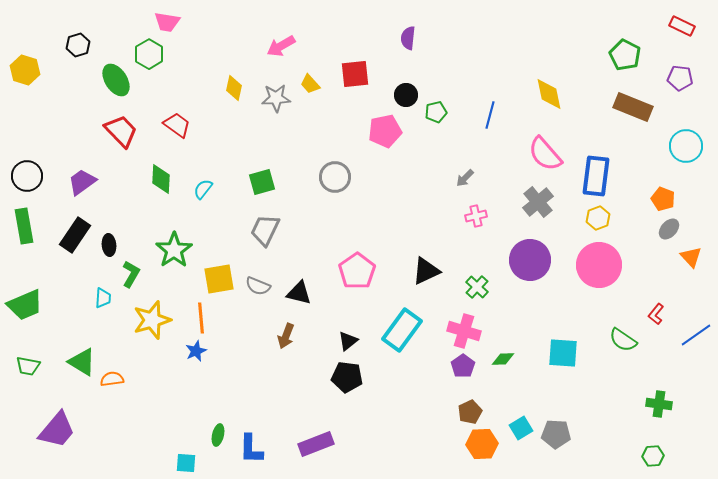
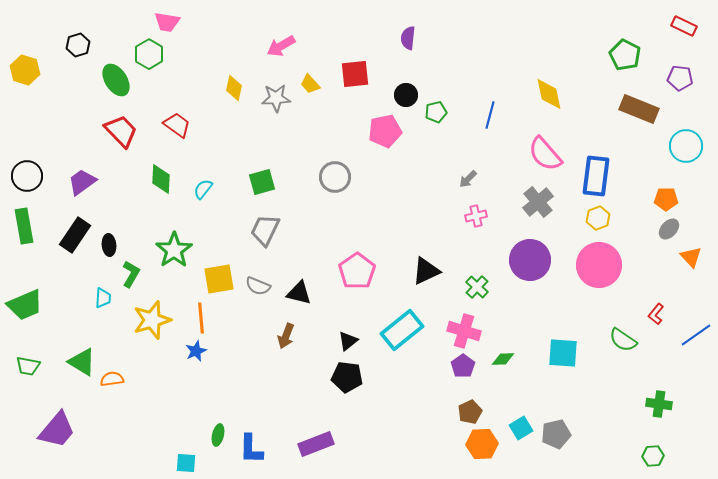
red rectangle at (682, 26): moved 2 px right
brown rectangle at (633, 107): moved 6 px right, 2 px down
gray arrow at (465, 178): moved 3 px right, 1 px down
orange pentagon at (663, 199): moved 3 px right; rotated 20 degrees counterclockwise
cyan rectangle at (402, 330): rotated 15 degrees clockwise
gray pentagon at (556, 434): rotated 16 degrees counterclockwise
